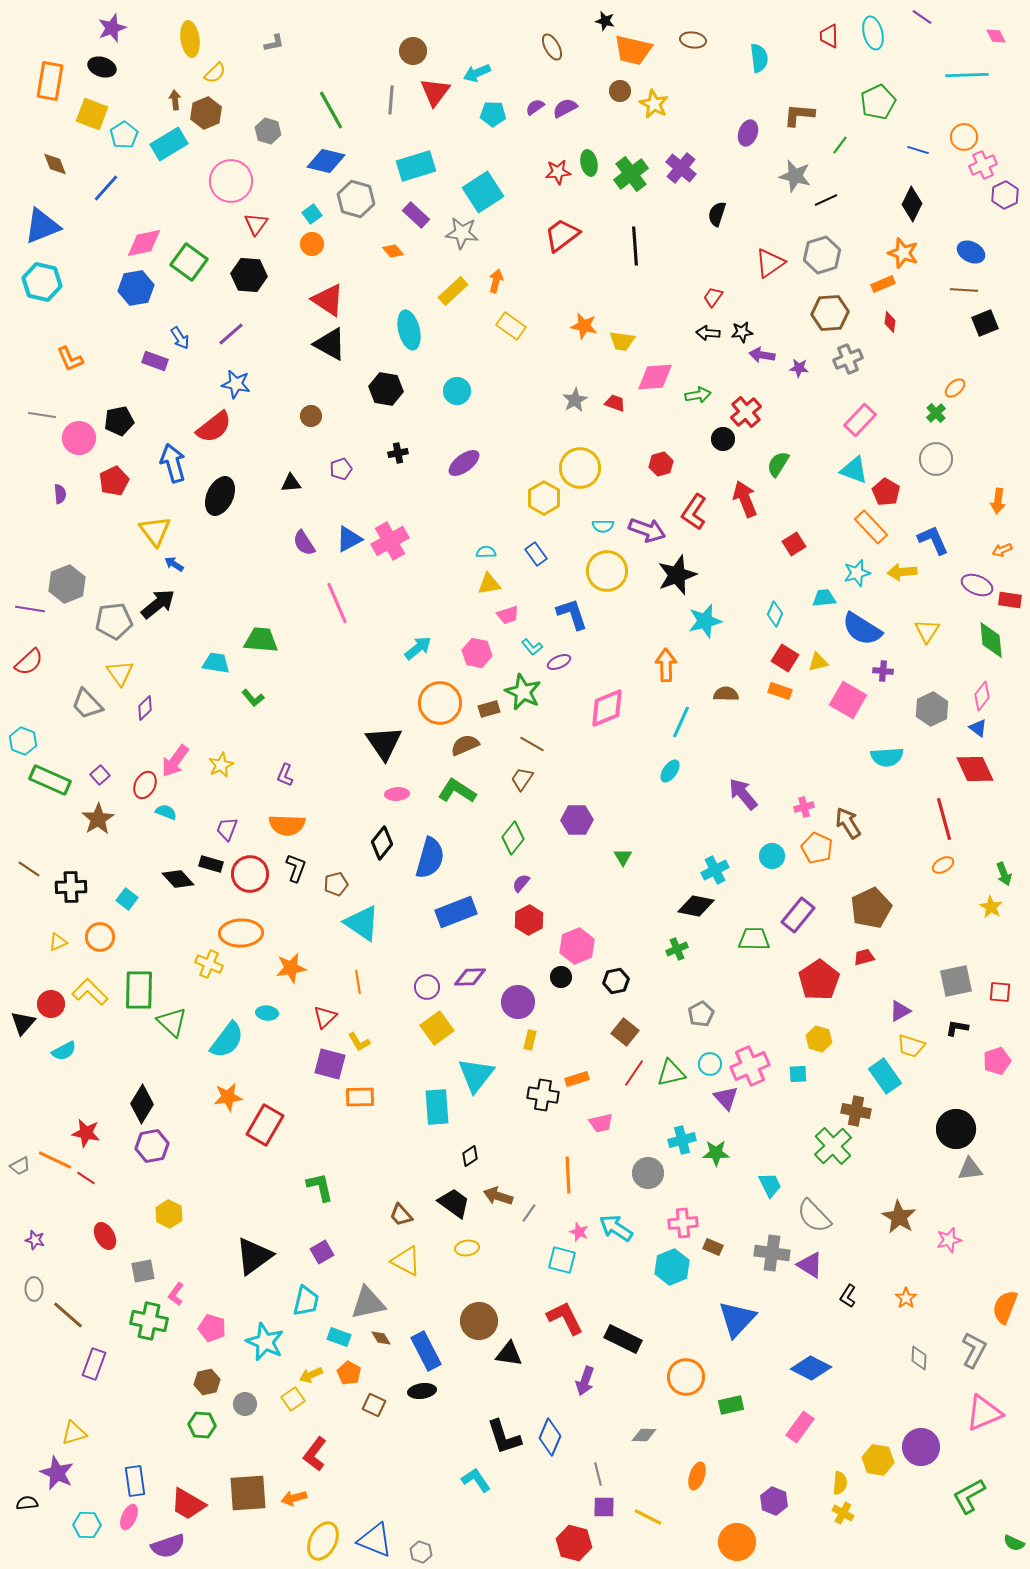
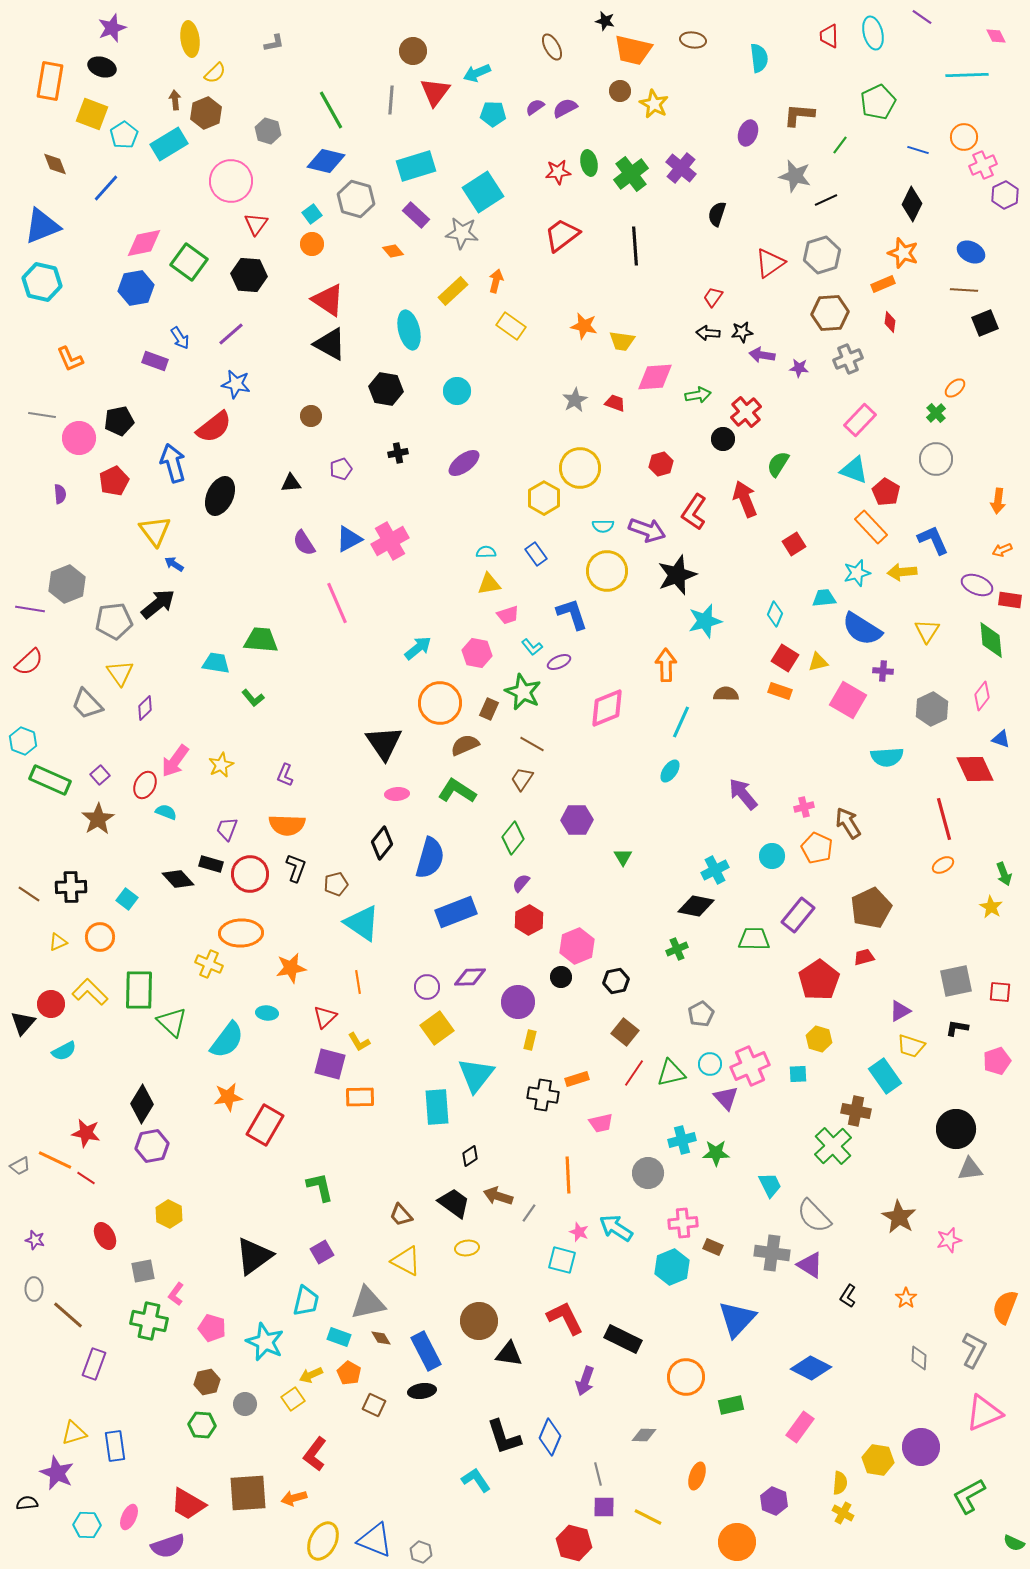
brown rectangle at (489, 709): rotated 50 degrees counterclockwise
blue triangle at (978, 728): moved 23 px right, 11 px down; rotated 18 degrees counterclockwise
brown line at (29, 869): moved 25 px down
blue rectangle at (135, 1481): moved 20 px left, 35 px up
